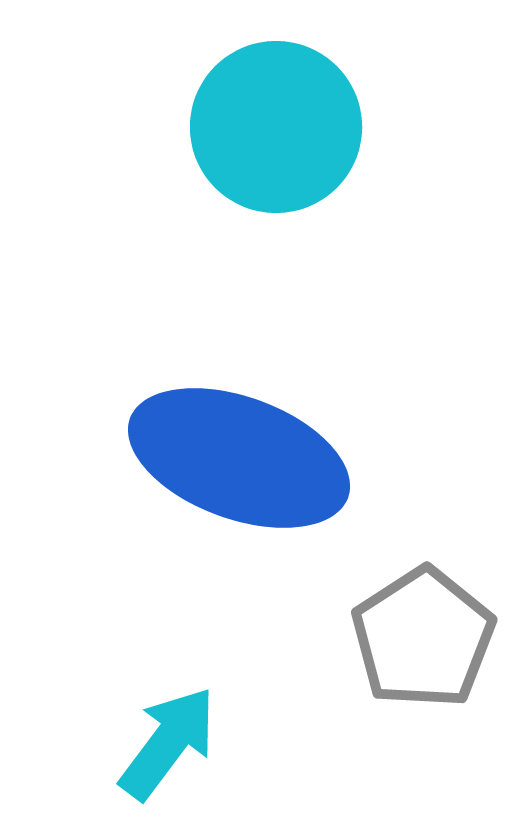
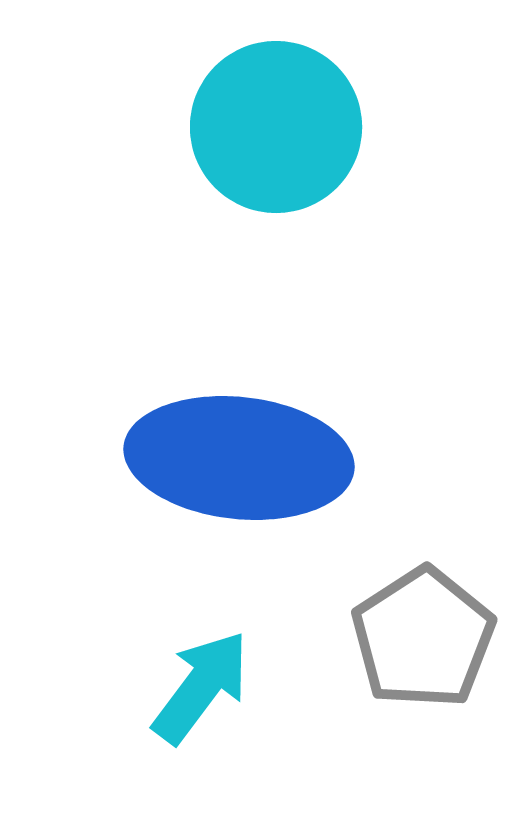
blue ellipse: rotated 14 degrees counterclockwise
cyan arrow: moved 33 px right, 56 px up
